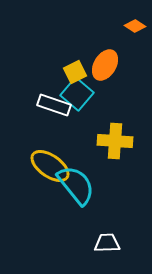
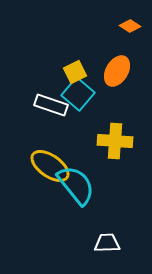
orange diamond: moved 5 px left
orange ellipse: moved 12 px right, 6 px down
cyan square: moved 1 px right
white rectangle: moved 3 px left
